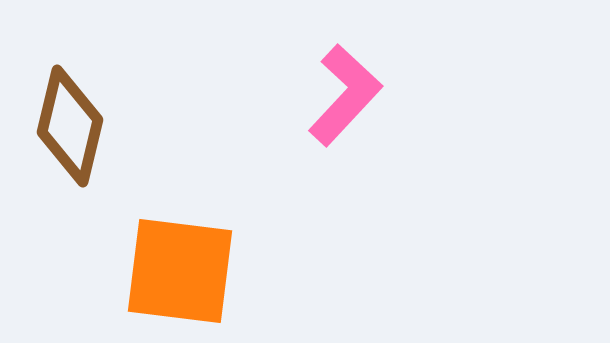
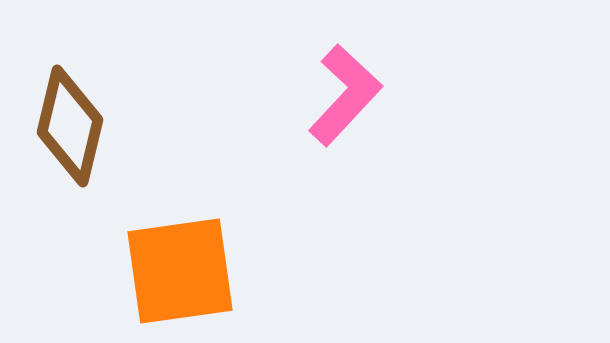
orange square: rotated 15 degrees counterclockwise
